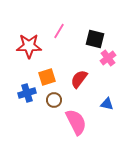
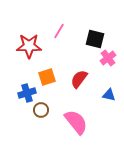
brown circle: moved 13 px left, 10 px down
blue triangle: moved 2 px right, 9 px up
pink semicircle: rotated 12 degrees counterclockwise
